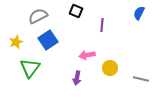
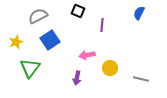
black square: moved 2 px right
blue square: moved 2 px right
